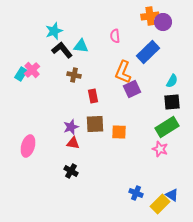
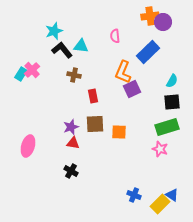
green rectangle: rotated 15 degrees clockwise
blue cross: moved 2 px left, 2 px down
